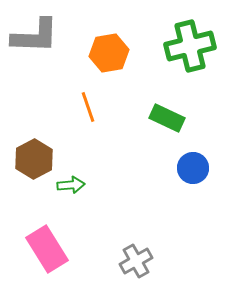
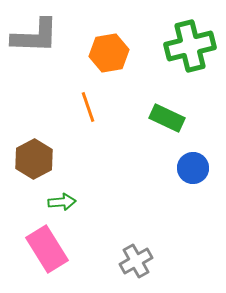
green arrow: moved 9 px left, 17 px down
